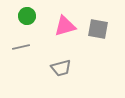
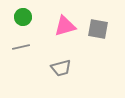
green circle: moved 4 px left, 1 px down
